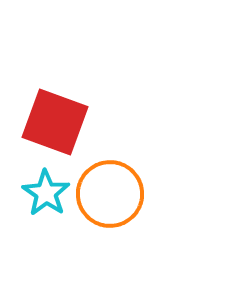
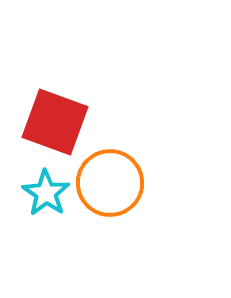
orange circle: moved 11 px up
